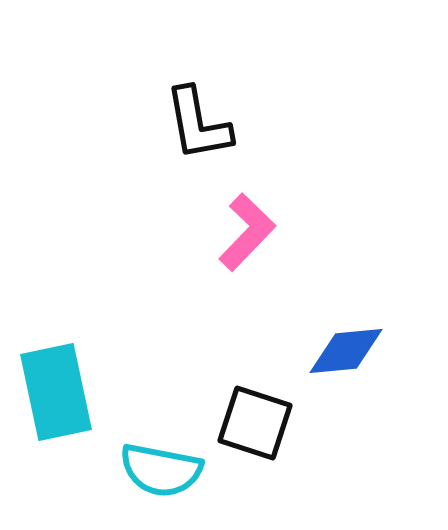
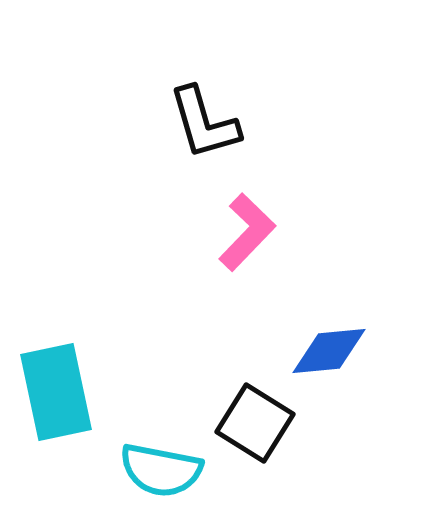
black L-shape: moved 6 px right, 1 px up; rotated 6 degrees counterclockwise
blue diamond: moved 17 px left
black square: rotated 14 degrees clockwise
